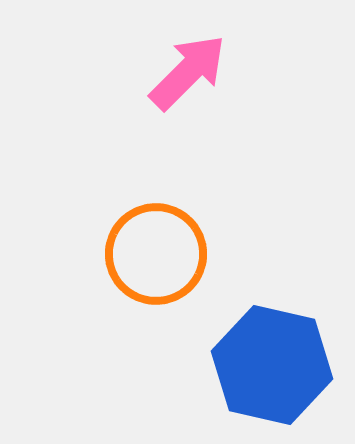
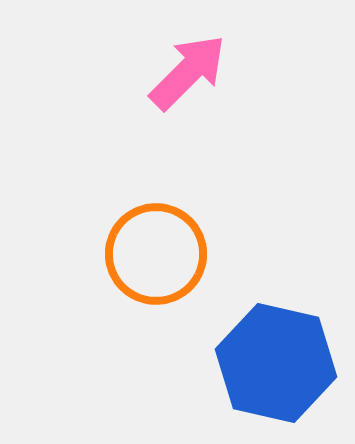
blue hexagon: moved 4 px right, 2 px up
